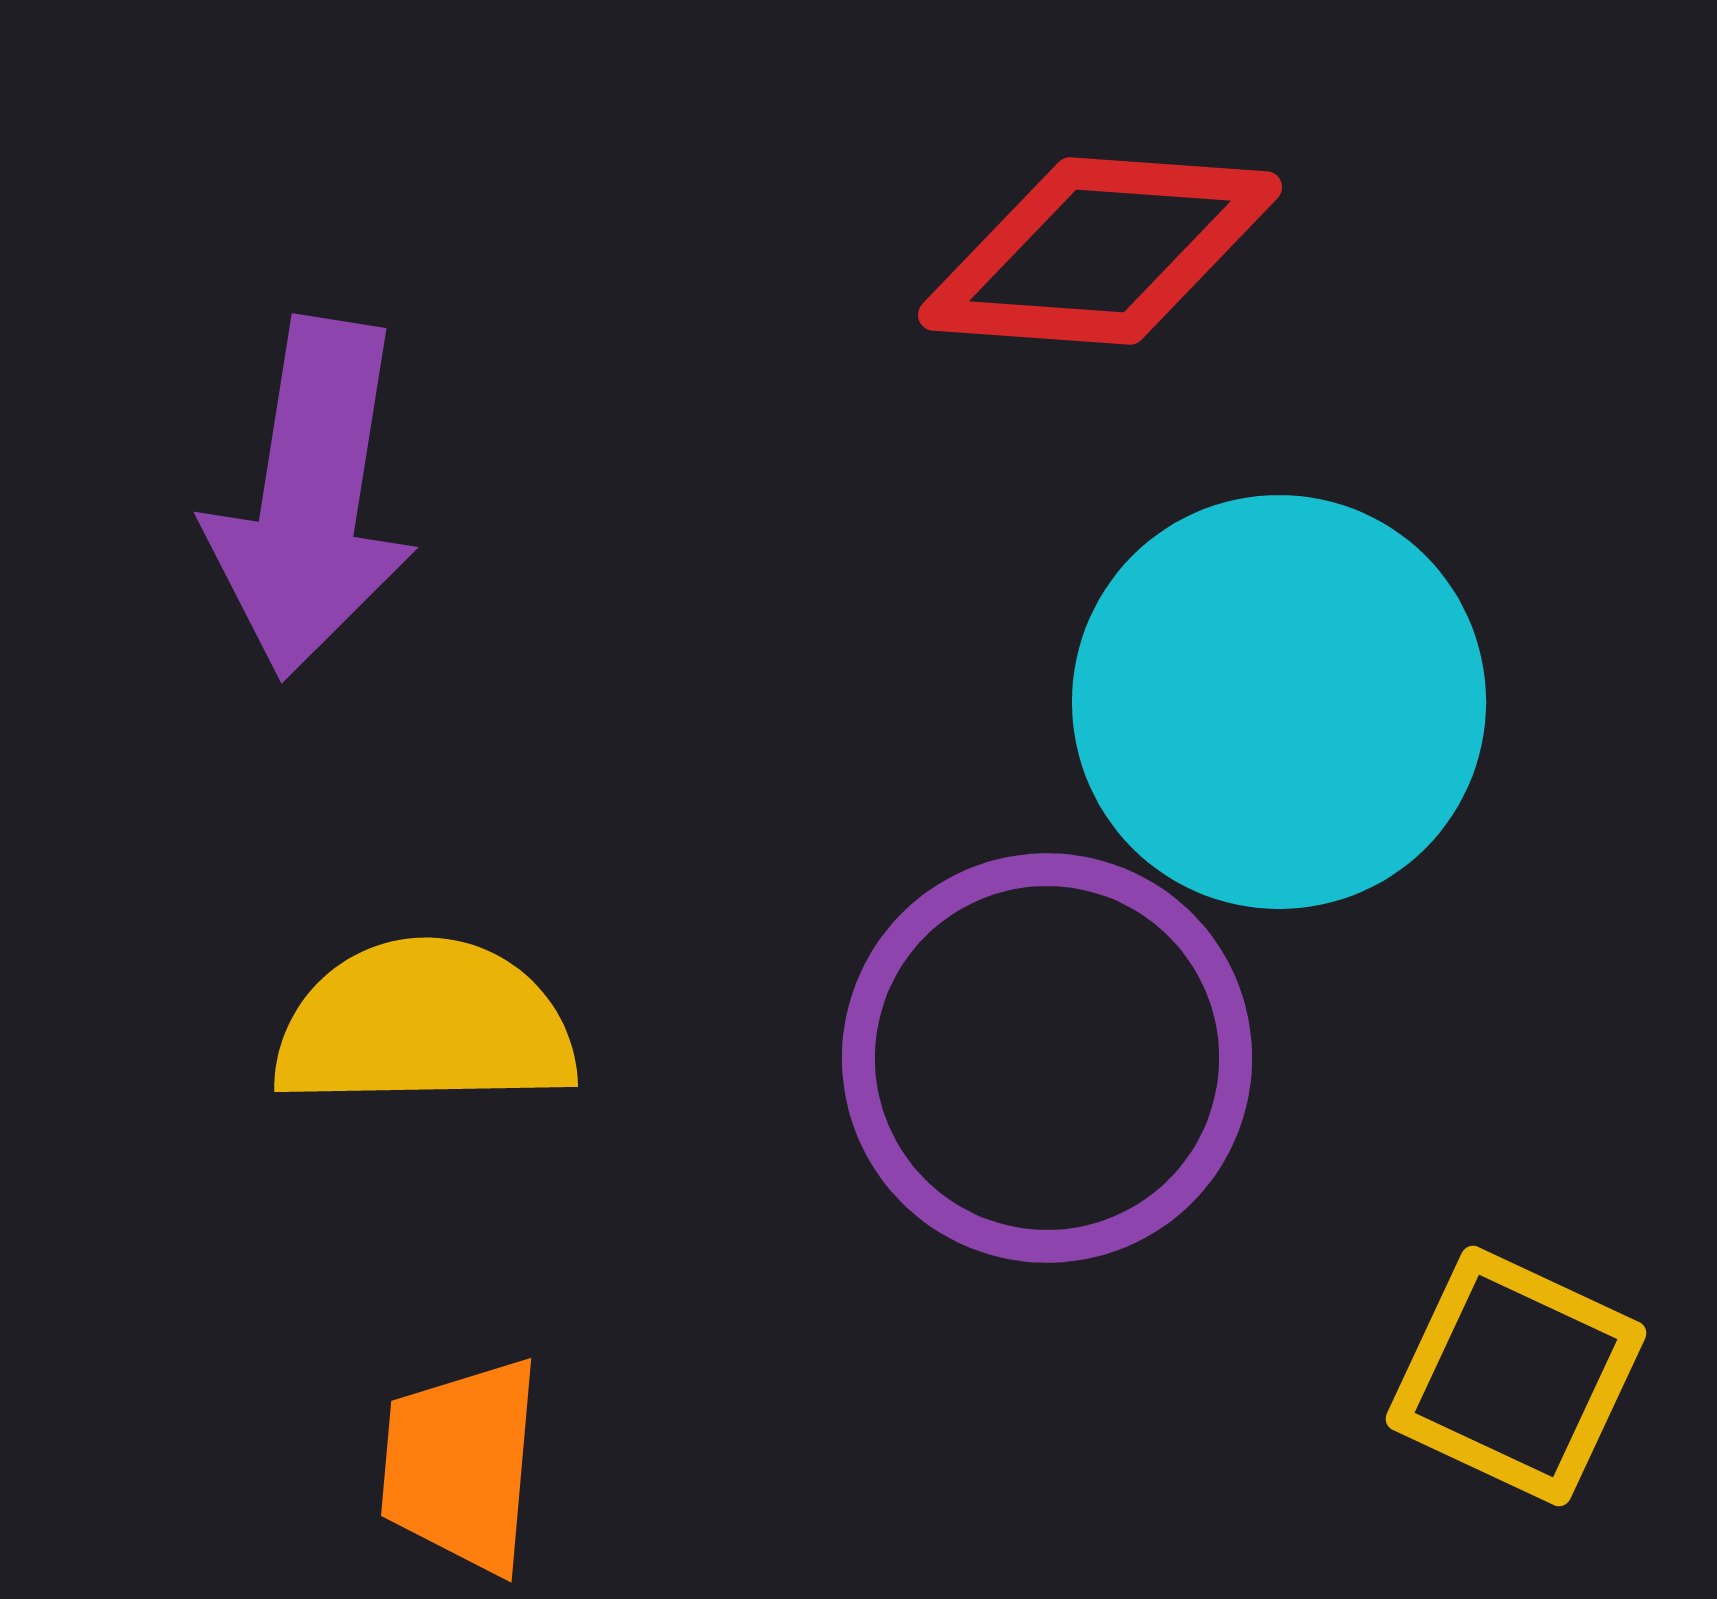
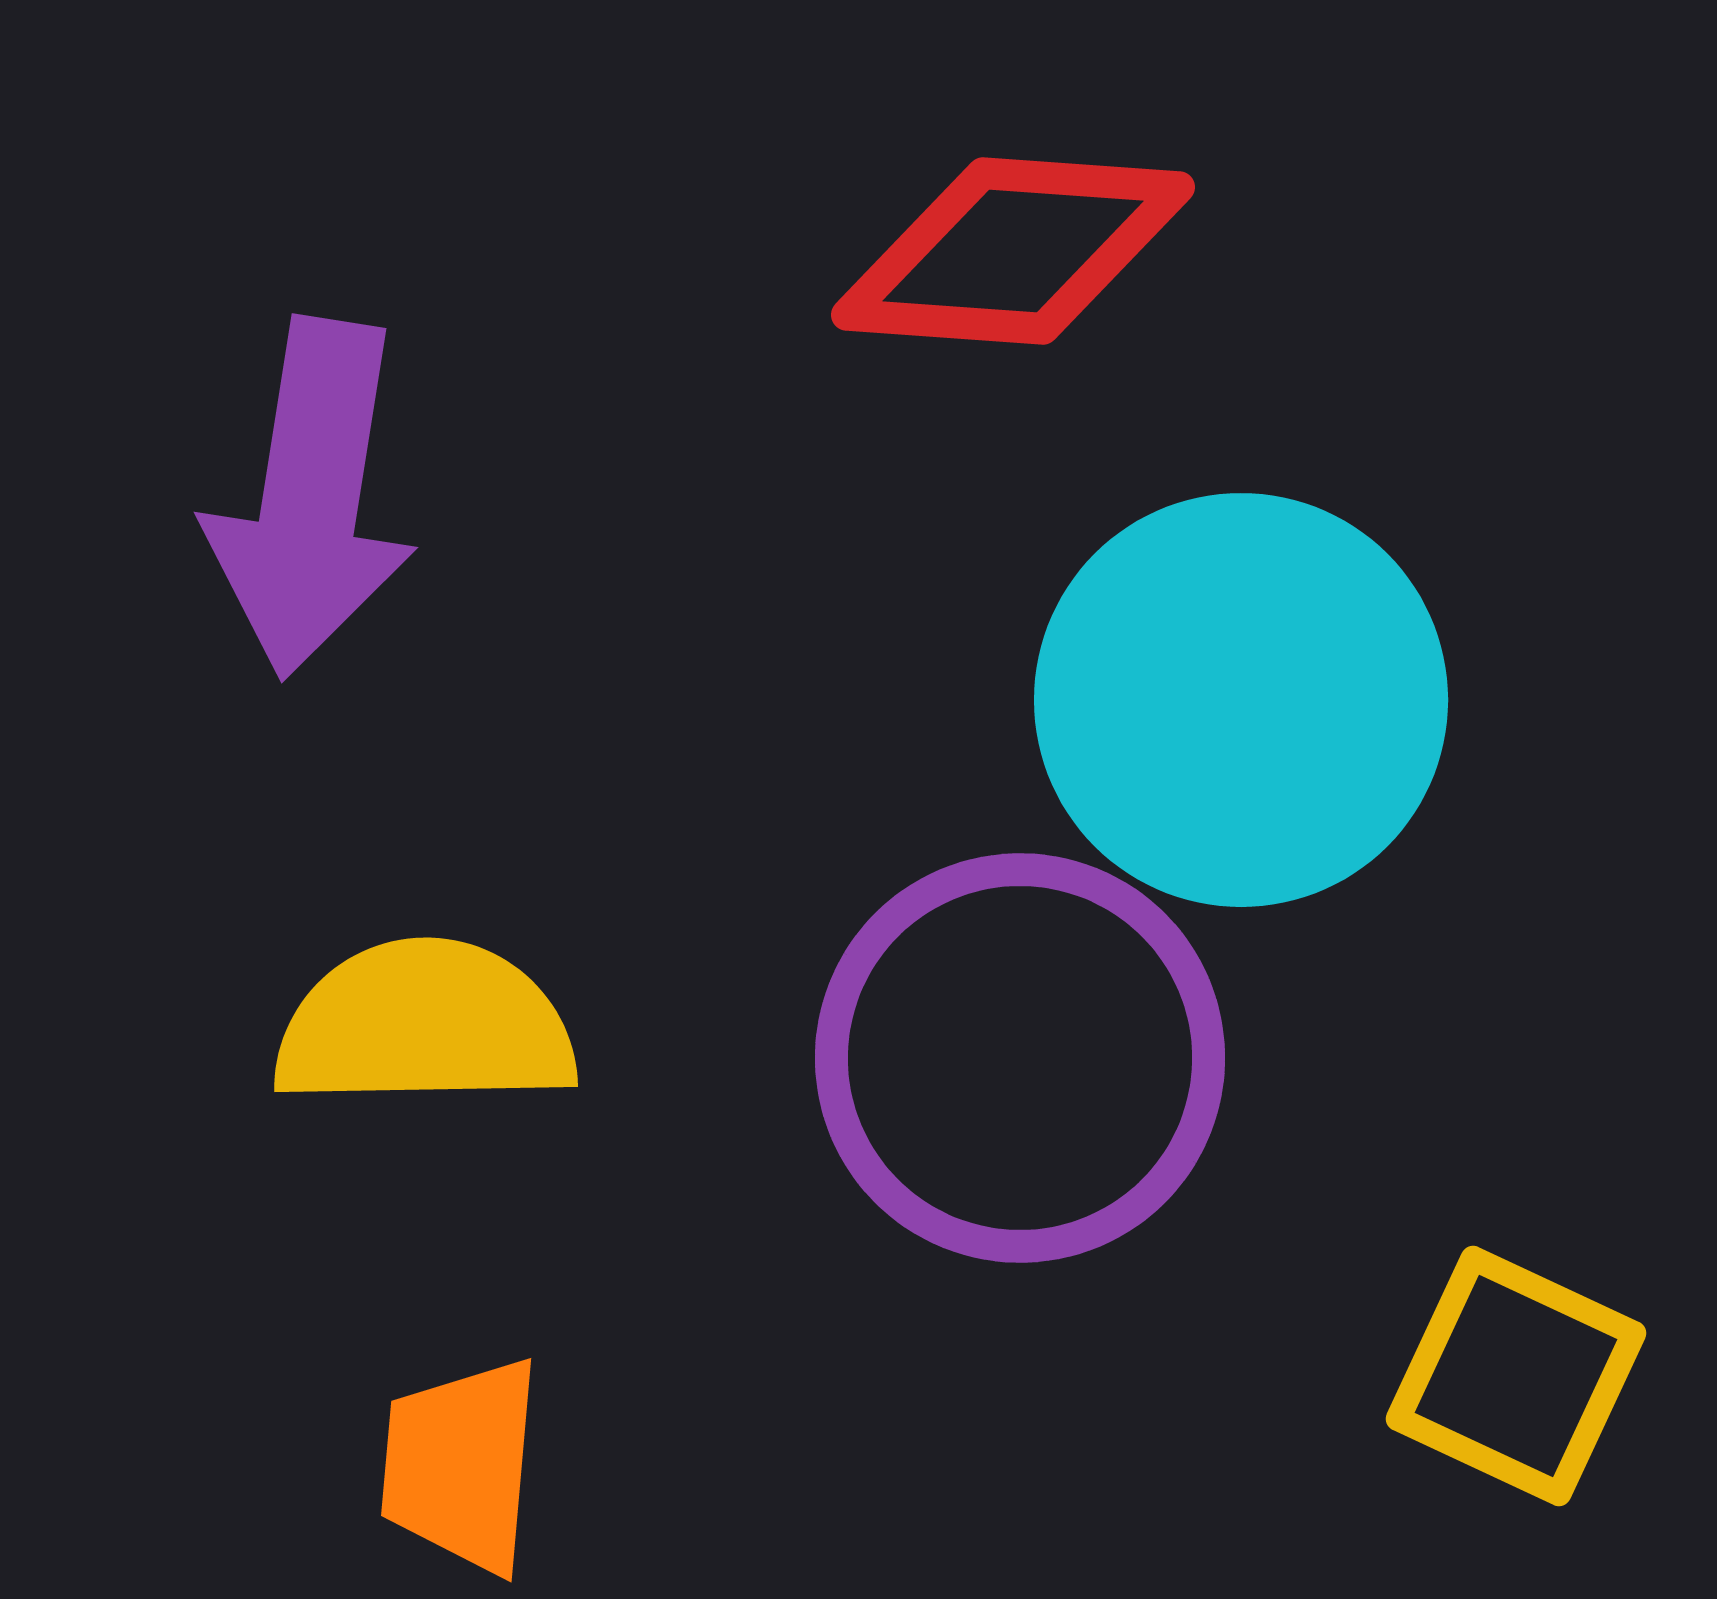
red diamond: moved 87 px left
cyan circle: moved 38 px left, 2 px up
purple circle: moved 27 px left
